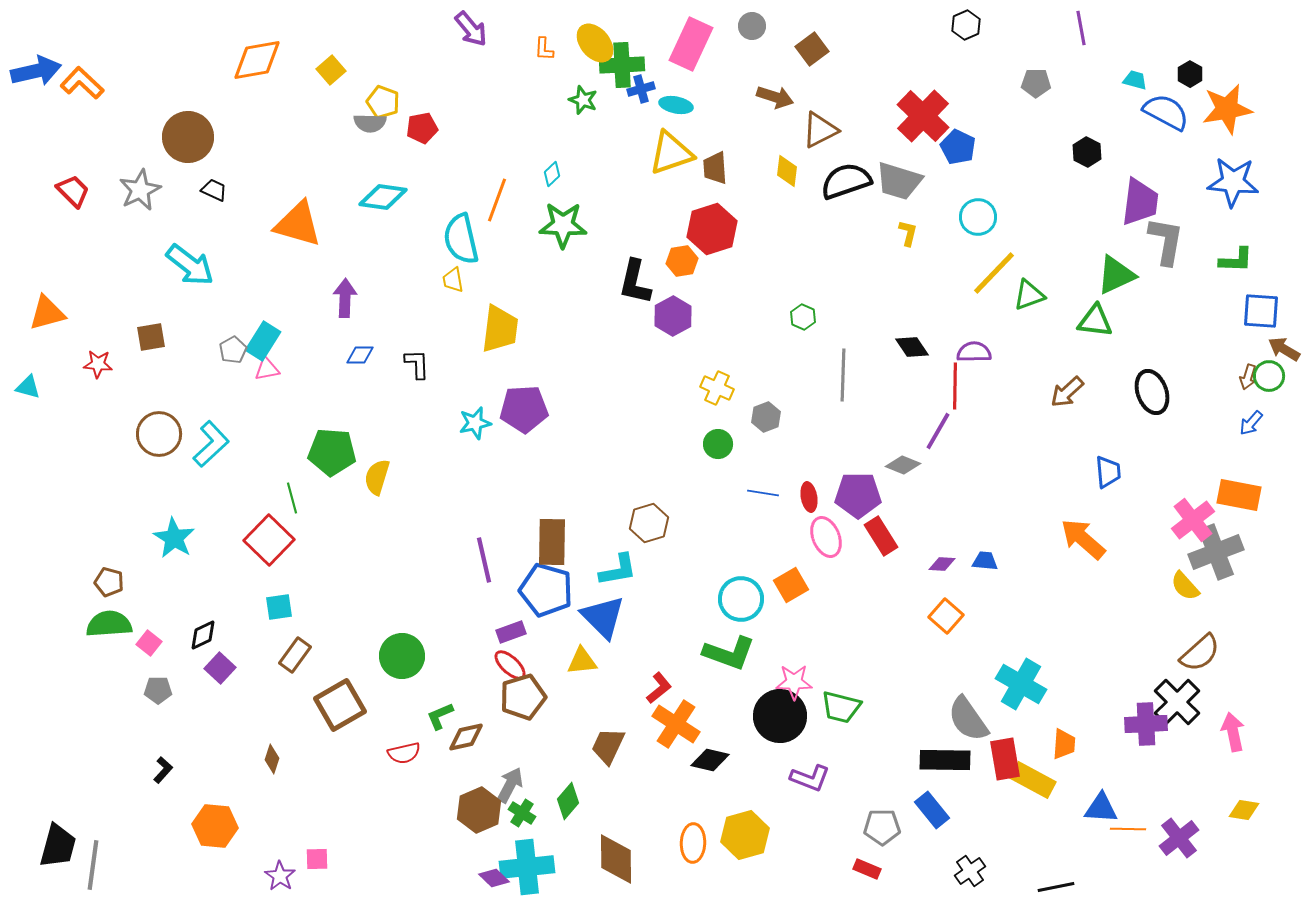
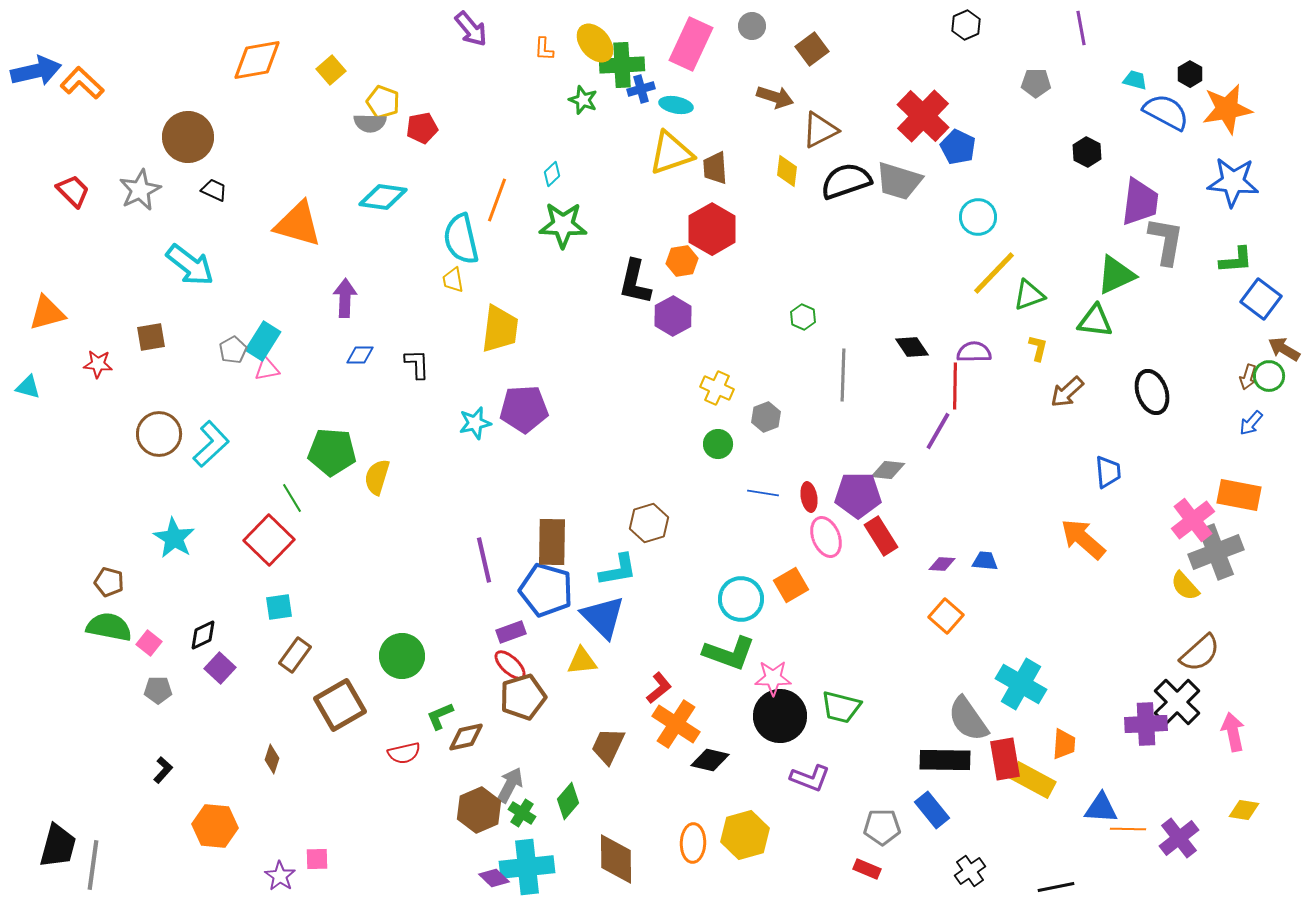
red hexagon at (712, 229): rotated 12 degrees counterclockwise
yellow L-shape at (908, 233): moved 130 px right, 115 px down
green L-shape at (1236, 260): rotated 6 degrees counterclockwise
blue square at (1261, 311): moved 12 px up; rotated 33 degrees clockwise
gray diamond at (903, 465): moved 15 px left, 5 px down; rotated 16 degrees counterclockwise
green line at (292, 498): rotated 16 degrees counterclockwise
green semicircle at (109, 624): moved 3 px down; rotated 15 degrees clockwise
pink star at (794, 682): moved 21 px left, 4 px up
